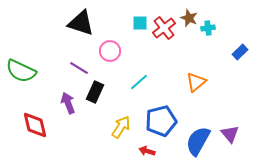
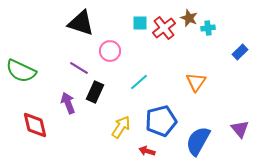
orange triangle: rotated 15 degrees counterclockwise
purple triangle: moved 10 px right, 5 px up
